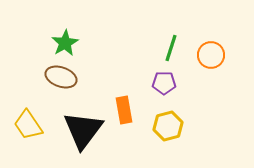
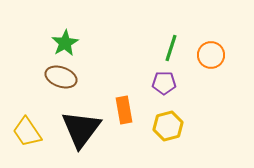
yellow trapezoid: moved 1 px left, 7 px down
black triangle: moved 2 px left, 1 px up
